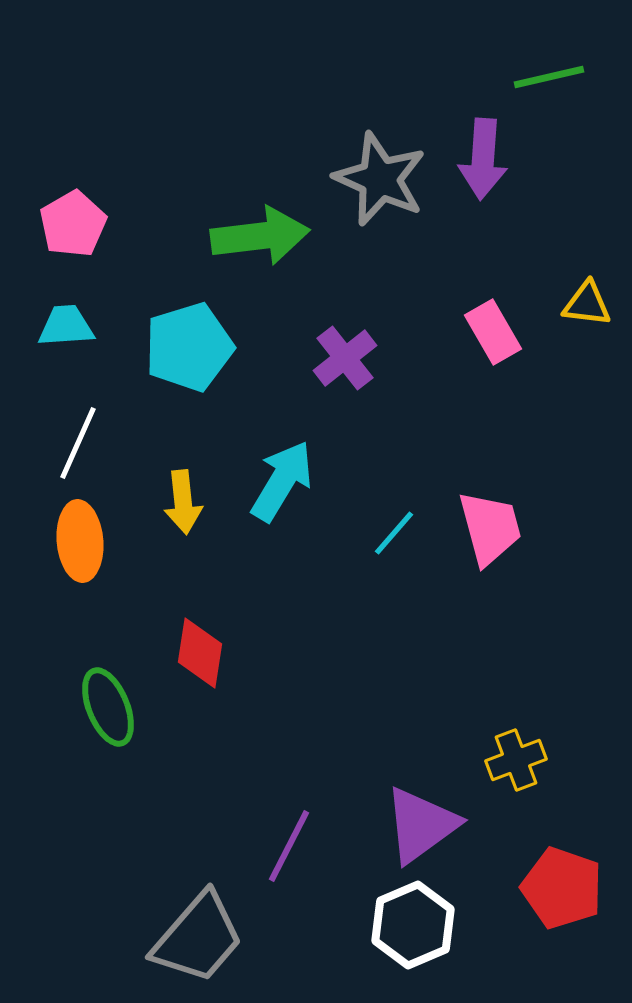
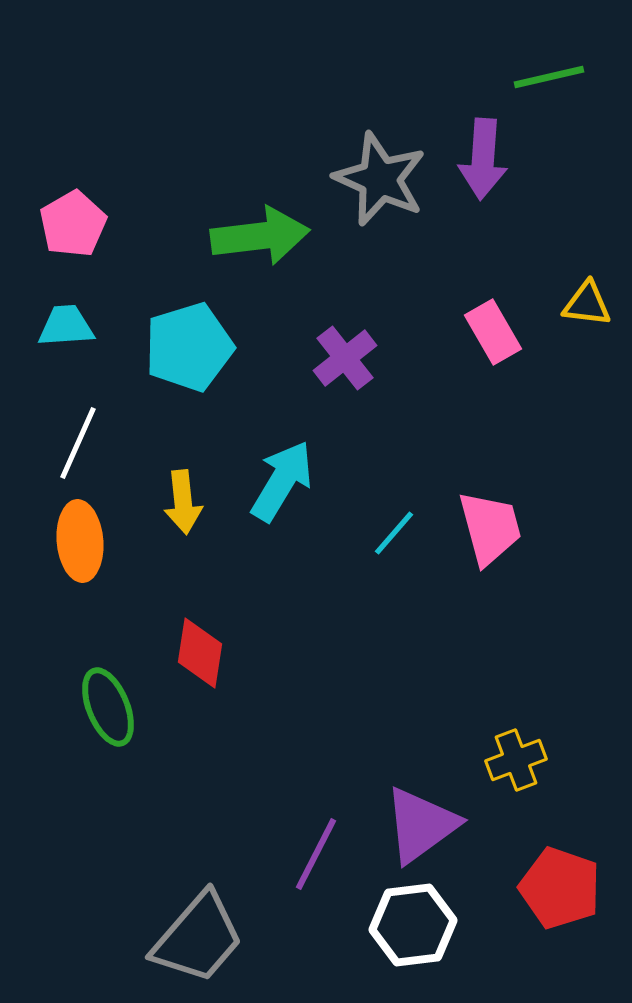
purple line: moved 27 px right, 8 px down
red pentagon: moved 2 px left
white hexagon: rotated 16 degrees clockwise
